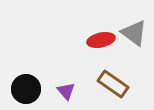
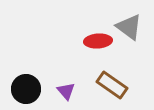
gray triangle: moved 5 px left, 6 px up
red ellipse: moved 3 px left, 1 px down; rotated 8 degrees clockwise
brown rectangle: moved 1 px left, 1 px down
